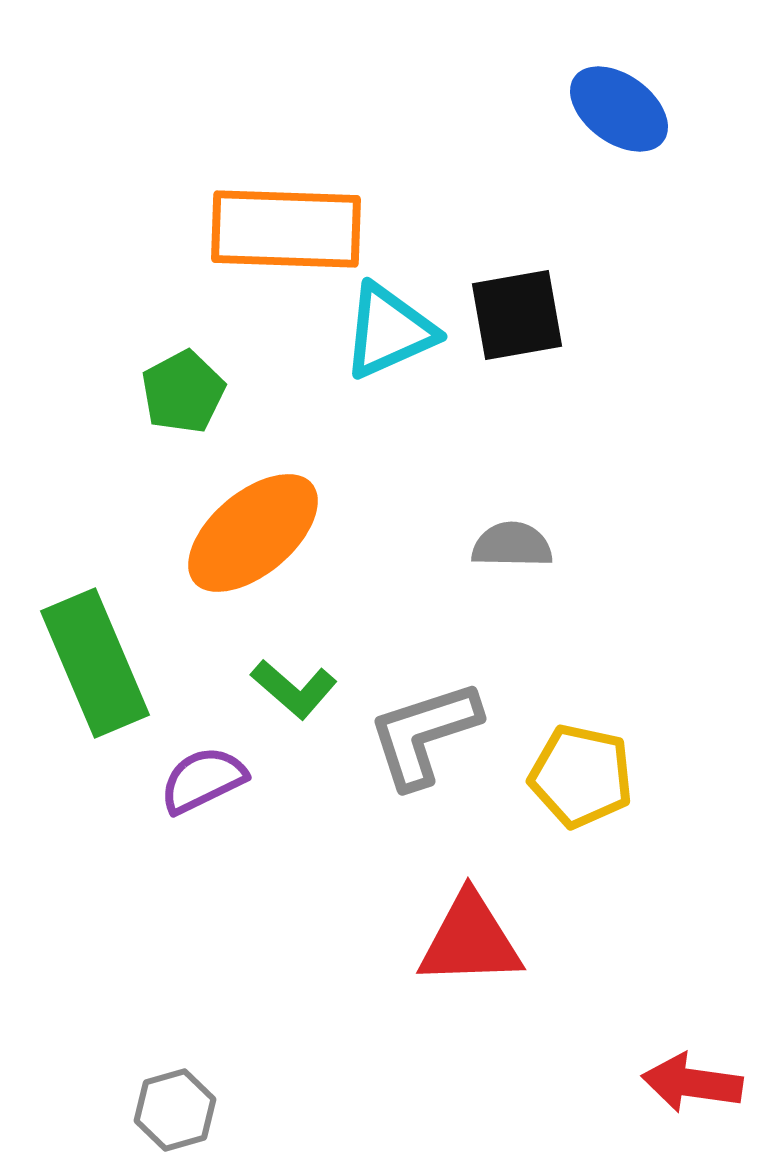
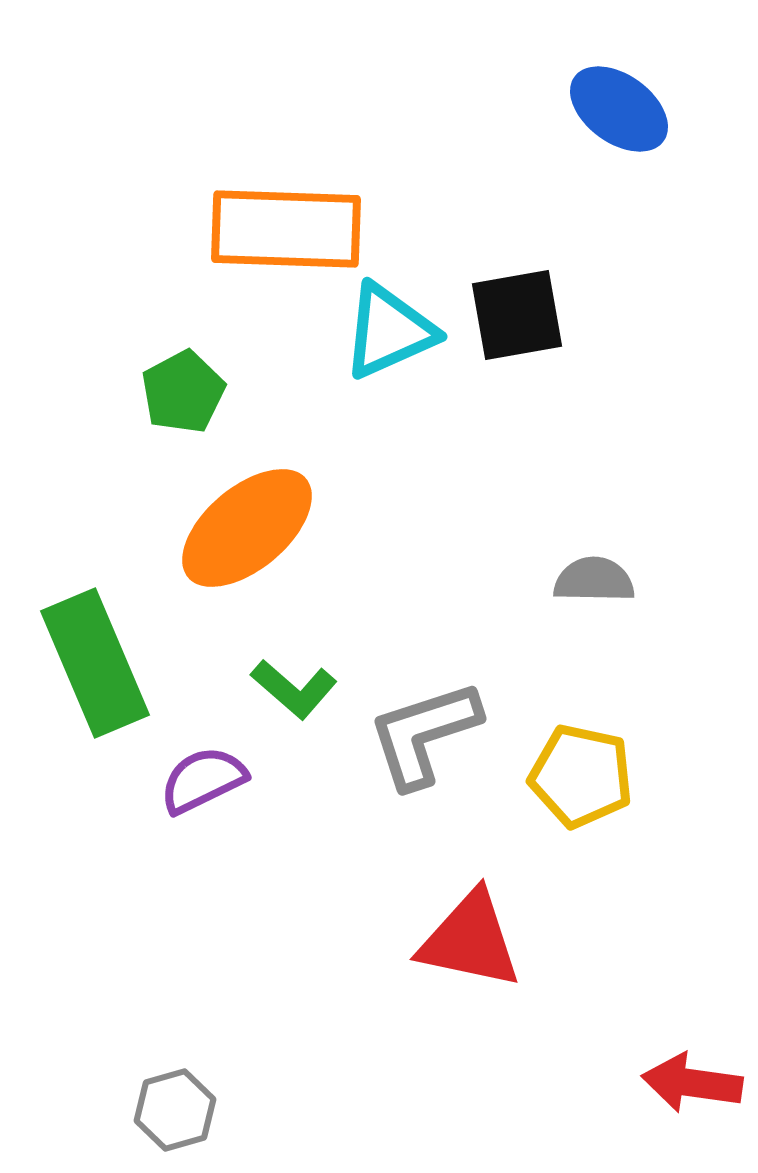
orange ellipse: moved 6 px left, 5 px up
gray semicircle: moved 82 px right, 35 px down
red triangle: rotated 14 degrees clockwise
